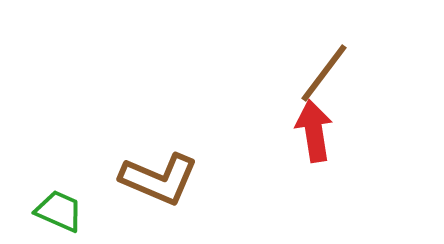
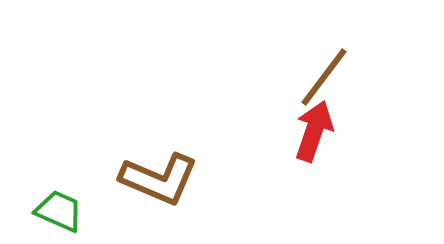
brown line: moved 4 px down
red arrow: rotated 28 degrees clockwise
